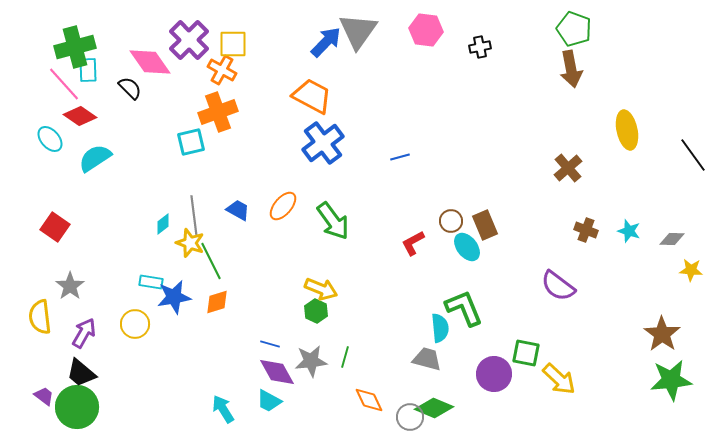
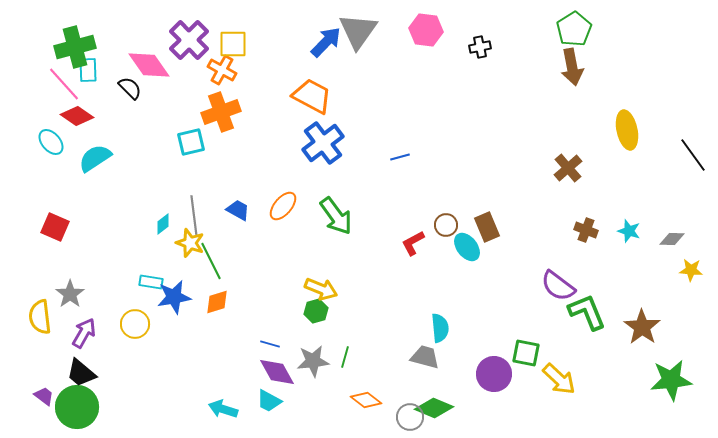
green pentagon at (574, 29): rotated 20 degrees clockwise
pink diamond at (150, 62): moved 1 px left, 3 px down
brown arrow at (571, 69): moved 1 px right, 2 px up
orange cross at (218, 112): moved 3 px right
red diamond at (80, 116): moved 3 px left
cyan ellipse at (50, 139): moved 1 px right, 3 px down
green arrow at (333, 221): moved 3 px right, 5 px up
brown circle at (451, 221): moved 5 px left, 4 px down
brown rectangle at (485, 225): moved 2 px right, 2 px down
red square at (55, 227): rotated 12 degrees counterclockwise
gray star at (70, 286): moved 8 px down
green L-shape at (464, 308): moved 123 px right, 4 px down
green hexagon at (316, 311): rotated 20 degrees clockwise
brown star at (662, 334): moved 20 px left, 7 px up
gray trapezoid at (427, 359): moved 2 px left, 2 px up
gray star at (311, 361): moved 2 px right
orange diamond at (369, 400): moved 3 px left; rotated 28 degrees counterclockwise
cyan arrow at (223, 409): rotated 40 degrees counterclockwise
